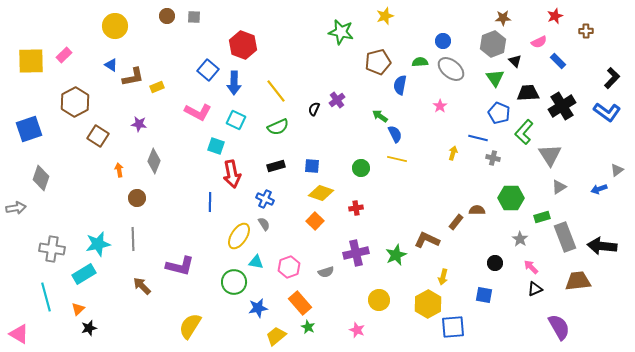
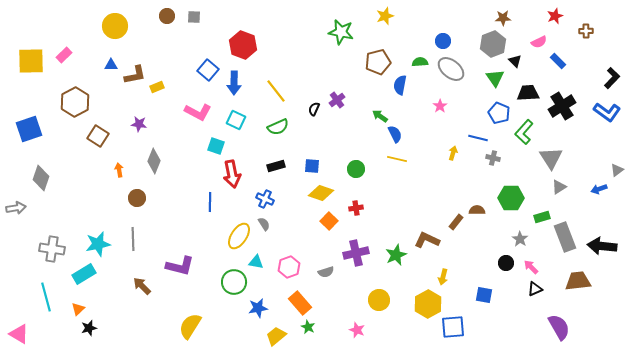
blue triangle at (111, 65): rotated 32 degrees counterclockwise
brown L-shape at (133, 77): moved 2 px right, 2 px up
gray triangle at (550, 155): moved 1 px right, 3 px down
green circle at (361, 168): moved 5 px left, 1 px down
orange square at (315, 221): moved 14 px right
black circle at (495, 263): moved 11 px right
